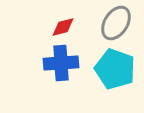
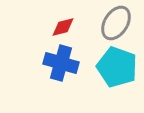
blue cross: rotated 20 degrees clockwise
cyan pentagon: moved 2 px right, 2 px up
